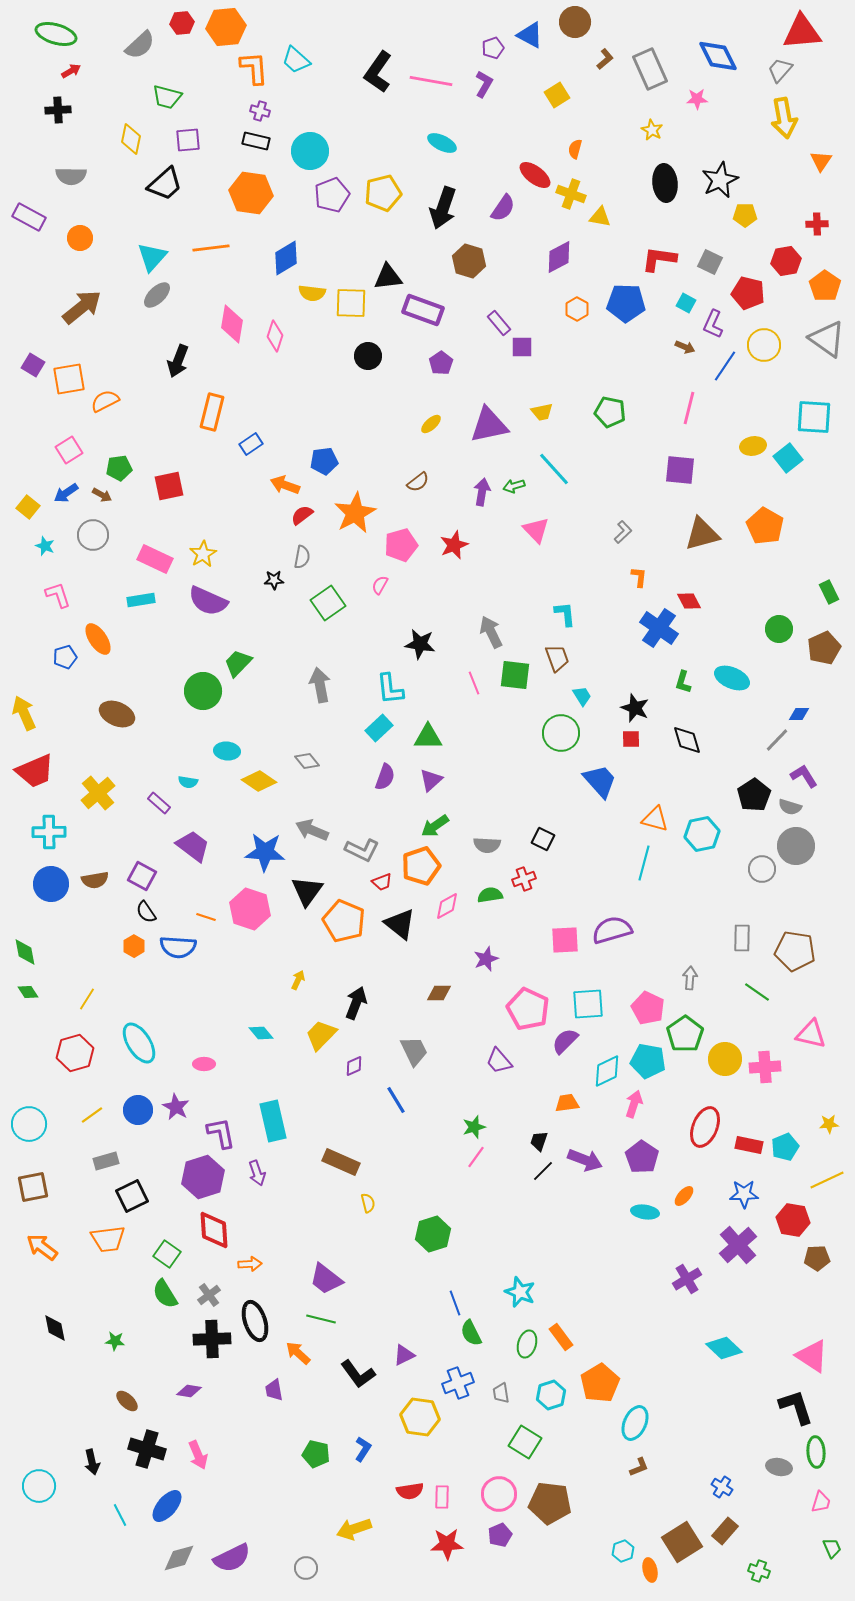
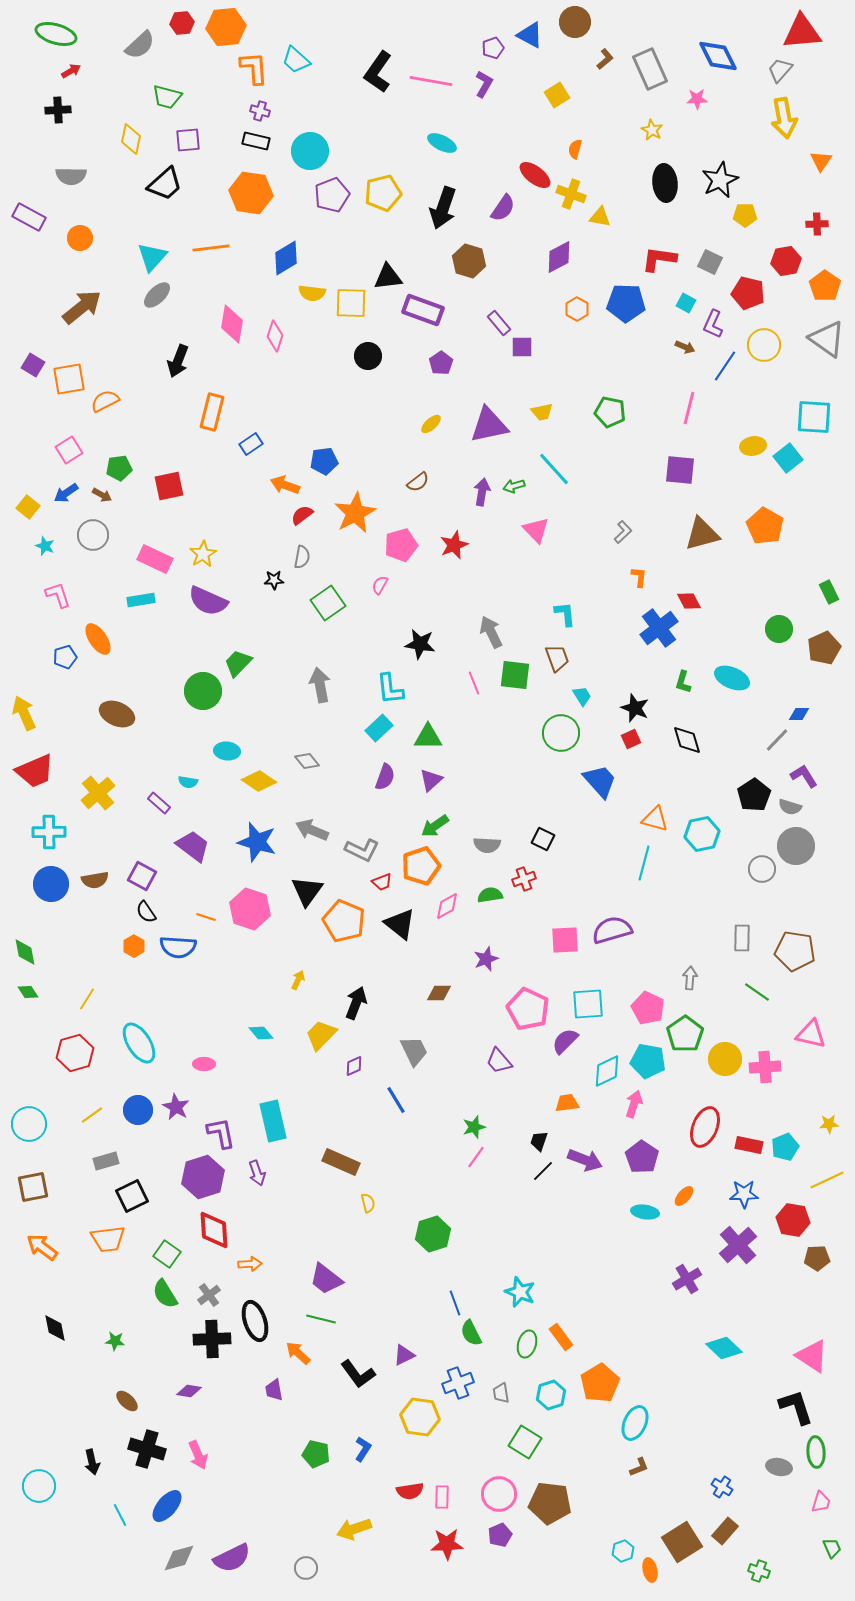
blue cross at (659, 628): rotated 18 degrees clockwise
red square at (631, 739): rotated 24 degrees counterclockwise
blue star at (265, 852): moved 8 px left, 10 px up; rotated 12 degrees clockwise
